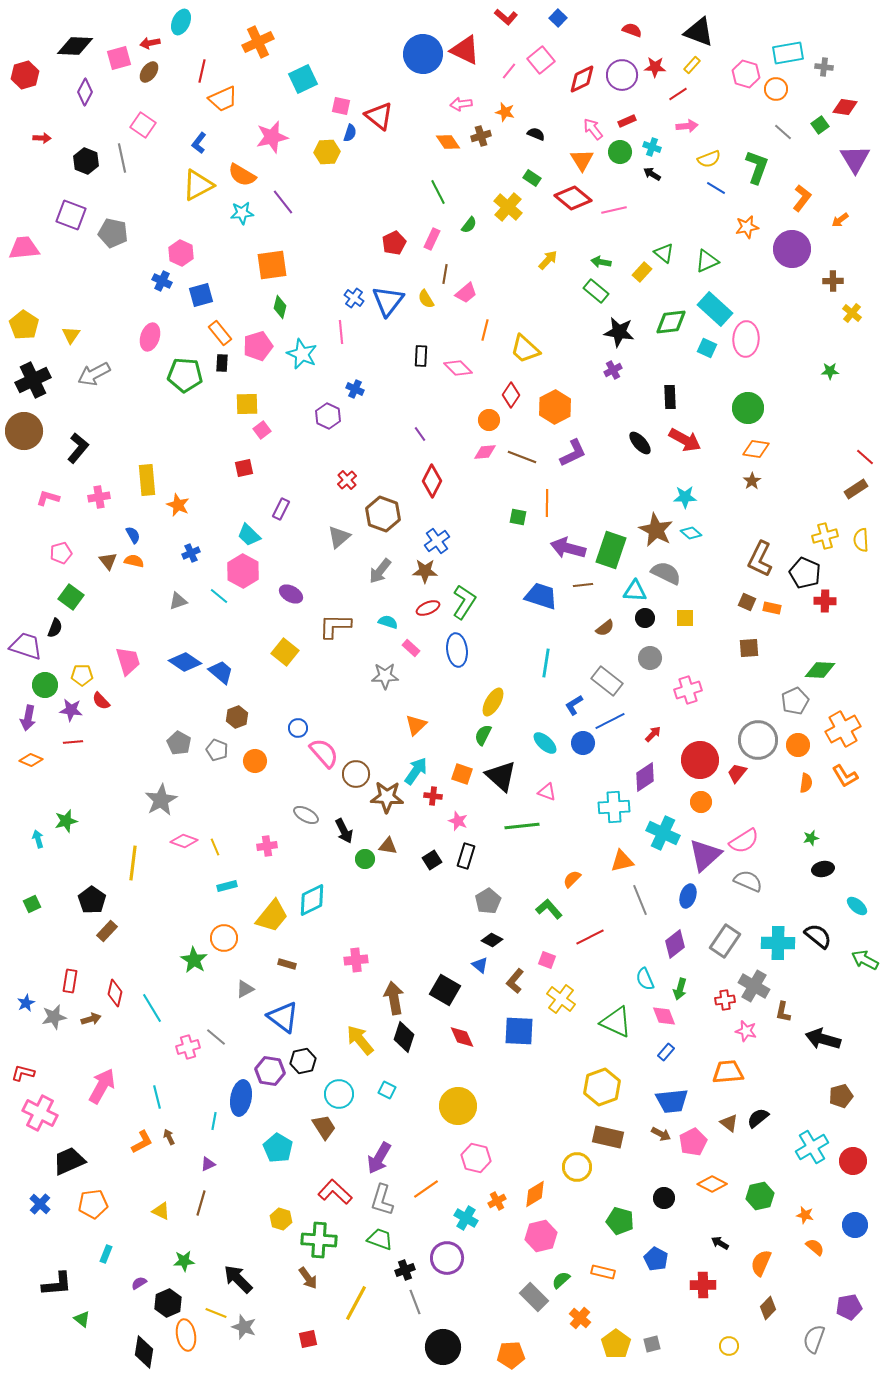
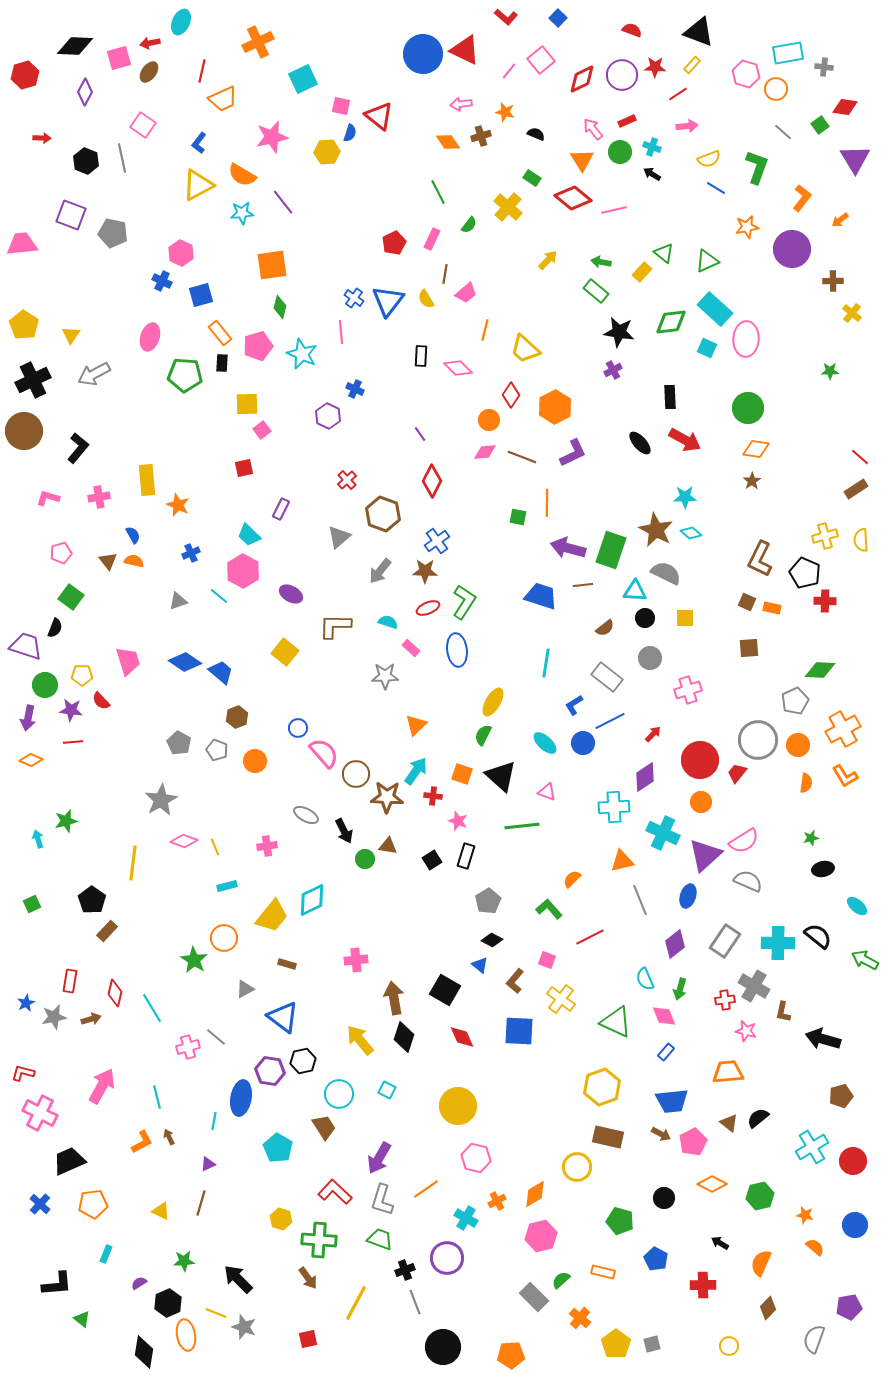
pink trapezoid at (24, 248): moved 2 px left, 4 px up
red line at (865, 457): moved 5 px left
gray rectangle at (607, 681): moved 4 px up
